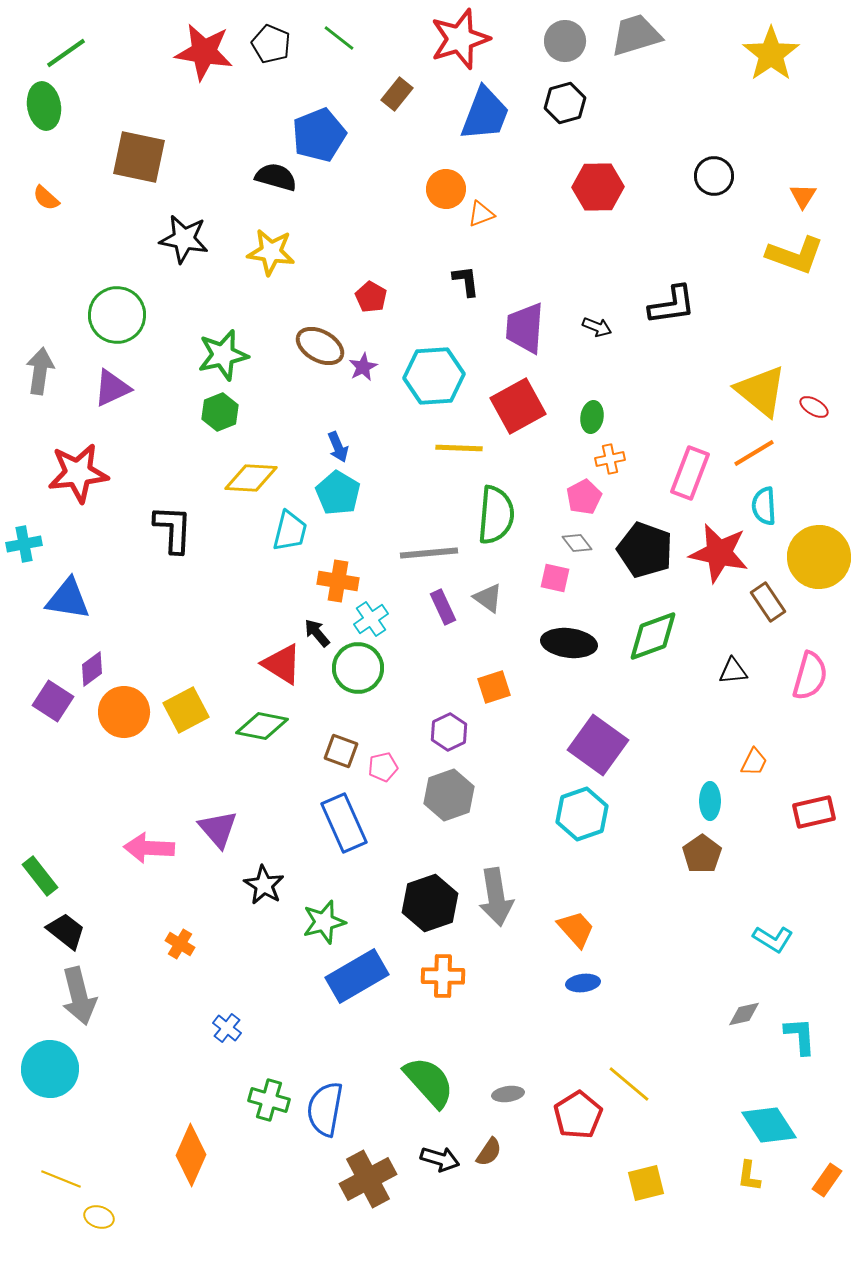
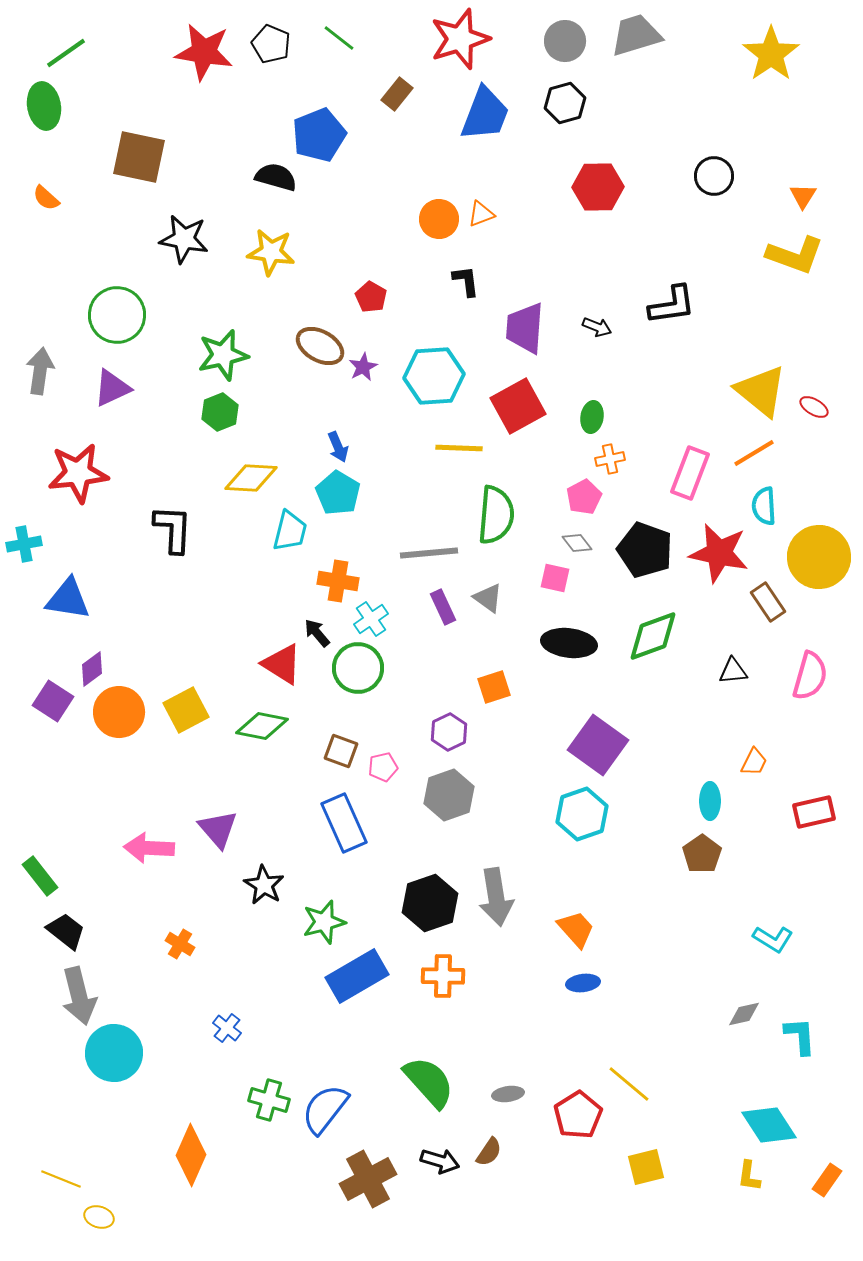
orange circle at (446, 189): moved 7 px left, 30 px down
orange circle at (124, 712): moved 5 px left
cyan circle at (50, 1069): moved 64 px right, 16 px up
blue semicircle at (325, 1109): rotated 28 degrees clockwise
black arrow at (440, 1159): moved 2 px down
yellow square at (646, 1183): moved 16 px up
